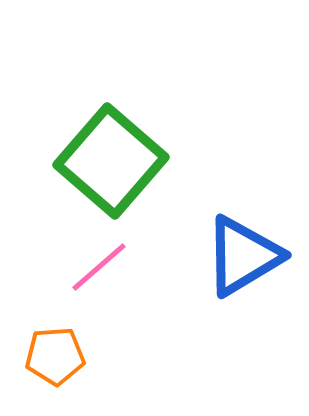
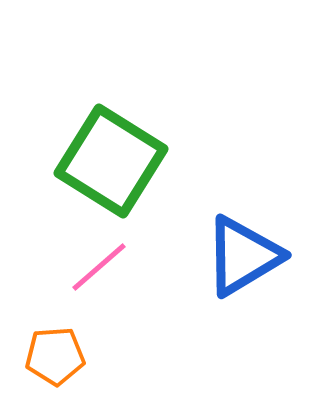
green square: rotated 9 degrees counterclockwise
